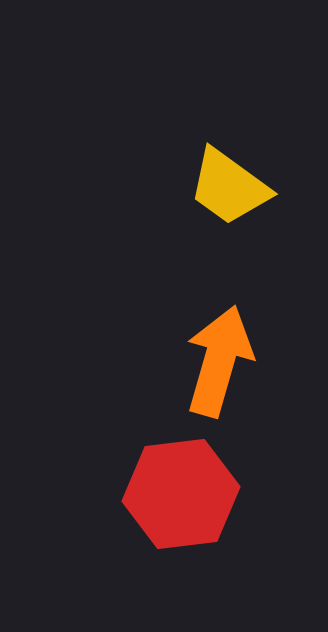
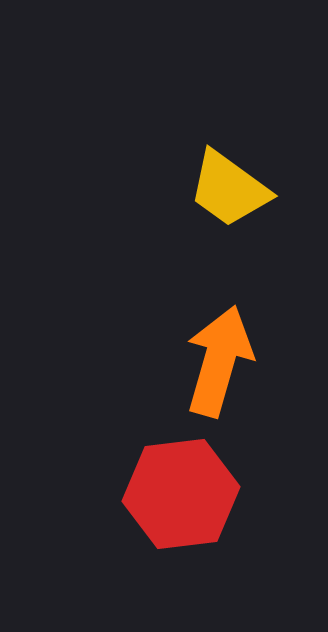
yellow trapezoid: moved 2 px down
